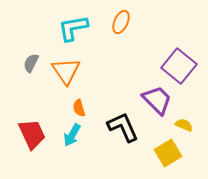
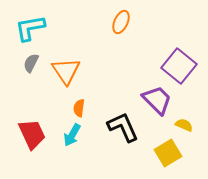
cyan L-shape: moved 43 px left
orange semicircle: rotated 24 degrees clockwise
